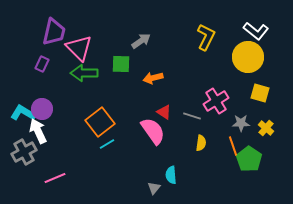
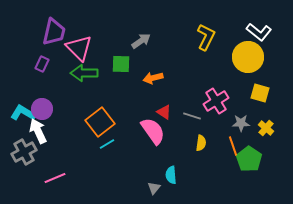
white L-shape: moved 3 px right, 1 px down
